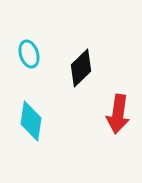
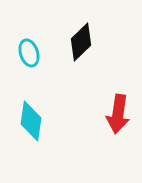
cyan ellipse: moved 1 px up
black diamond: moved 26 px up
